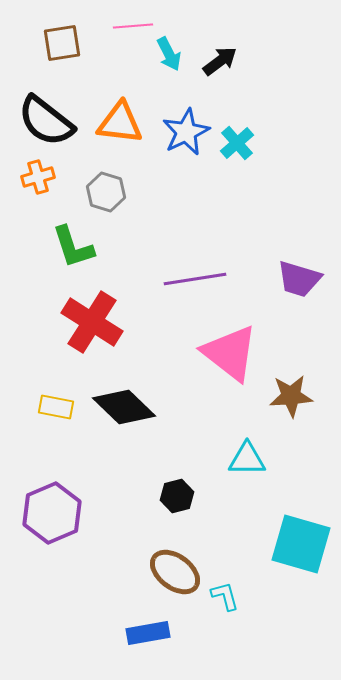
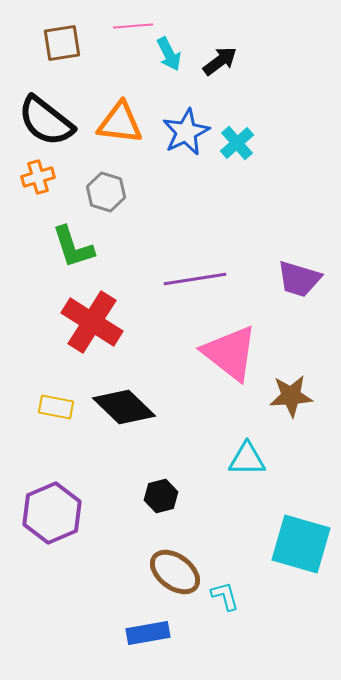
black hexagon: moved 16 px left
